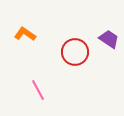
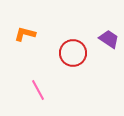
orange L-shape: rotated 20 degrees counterclockwise
red circle: moved 2 px left, 1 px down
